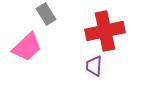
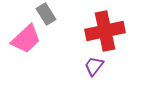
pink trapezoid: moved 1 px left, 8 px up
purple trapezoid: rotated 35 degrees clockwise
